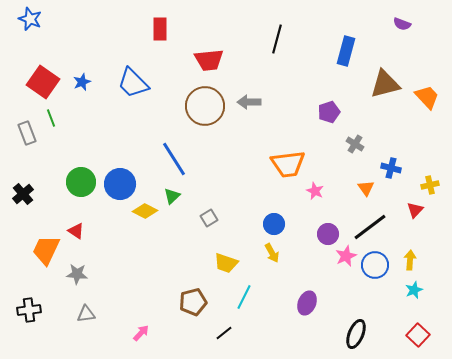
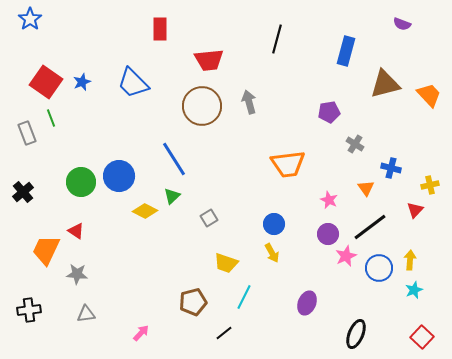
blue star at (30, 19): rotated 15 degrees clockwise
red square at (43, 82): moved 3 px right
orange trapezoid at (427, 97): moved 2 px right, 2 px up
gray arrow at (249, 102): rotated 75 degrees clockwise
brown circle at (205, 106): moved 3 px left
purple pentagon at (329, 112): rotated 10 degrees clockwise
blue circle at (120, 184): moved 1 px left, 8 px up
pink star at (315, 191): moved 14 px right, 9 px down
black cross at (23, 194): moved 2 px up
blue circle at (375, 265): moved 4 px right, 3 px down
red square at (418, 335): moved 4 px right, 2 px down
